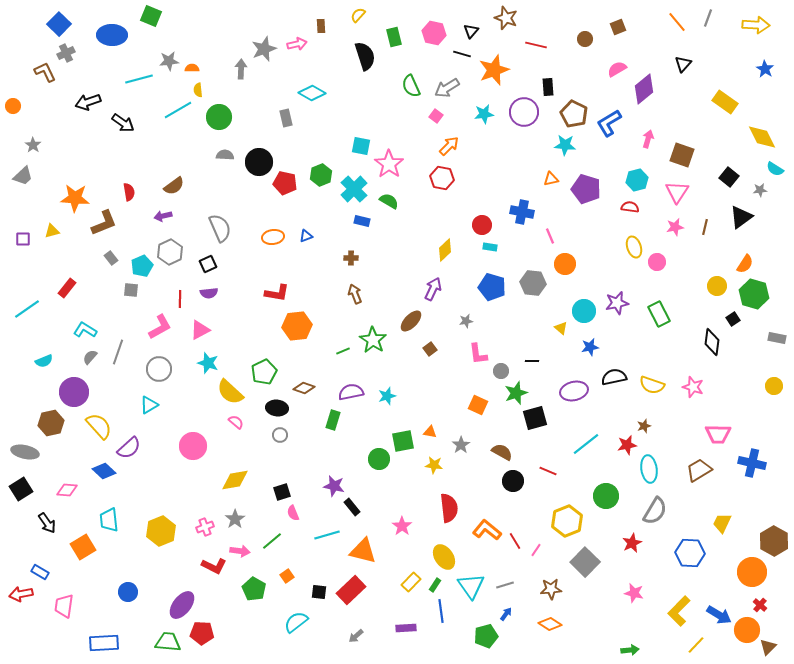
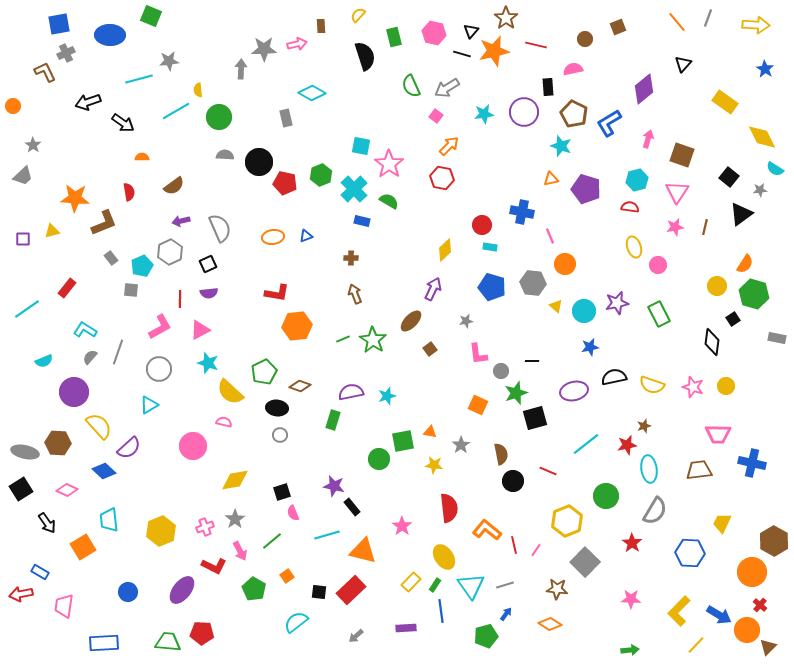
brown star at (506, 18): rotated 15 degrees clockwise
blue square at (59, 24): rotated 35 degrees clockwise
blue ellipse at (112, 35): moved 2 px left
gray star at (264, 49): rotated 20 degrees clockwise
orange semicircle at (192, 68): moved 50 px left, 89 px down
pink semicircle at (617, 69): moved 44 px left; rotated 18 degrees clockwise
orange star at (494, 70): moved 19 px up; rotated 8 degrees clockwise
cyan line at (178, 110): moved 2 px left, 1 px down
cyan star at (565, 145): moved 4 px left, 1 px down; rotated 15 degrees clockwise
purple arrow at (163, 216): moved 18 px right, 5 px down
black triangle at (741, 217): moved 3 px up
pink circle at (657, 262): moved 1 px right, 3 px down
yellow triangle at (561, 328): moved 5 px left, 22 px up
green line at (343, 351): moved 12 px up
yellow circle at (774, 386): moved 48 px left
brown diamond at (304, 388): moved 4 px left, 2 px up
pink semicircle at (236, 422): moved 12 px left; rotated 28 degrees counterclockwise
brown hexagon at (51, 423): moved 7 px right, 20 px down; rotated 15 degrees clockwise
brown semicircle at (502, 452): moved 1 px left, 2 px down; rotated 50 degrees clockwise
brown trapezoid at (699, 470): rotated 24 degrees clockwise
pink diamond at (67, 490): rotated 20 degrees clockwise
red line at (515, 541): moved 1 px left, 4 px down; rotated 18 degrees clockwise
red star at (632, 543): rotated 12 degrees counterclockwise
pink arrow at (240, 551): rotated 54 degrees clockwise
brown star at (551, 589): moved 6 px right; rotated 10 degrees clockwise
pink star at (634, 593): moved 3 px left, 6 px down; rotated 12 degrees counterclockwise
purple ellipse at (182, 605): moved 15 px up
